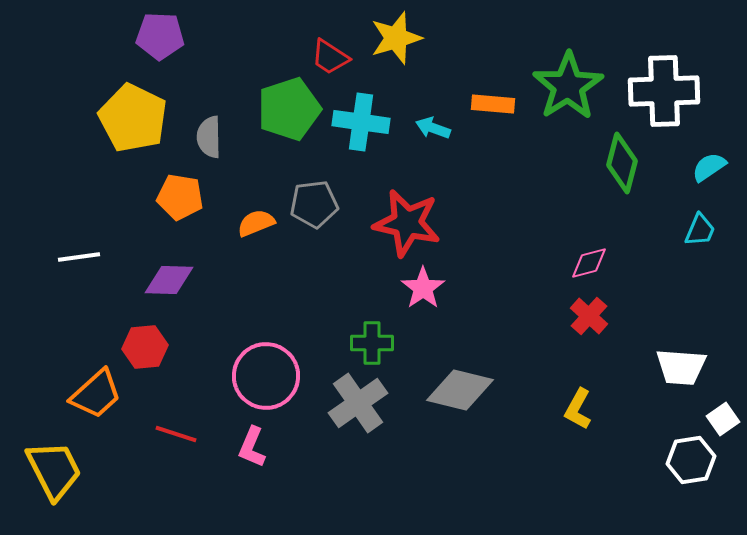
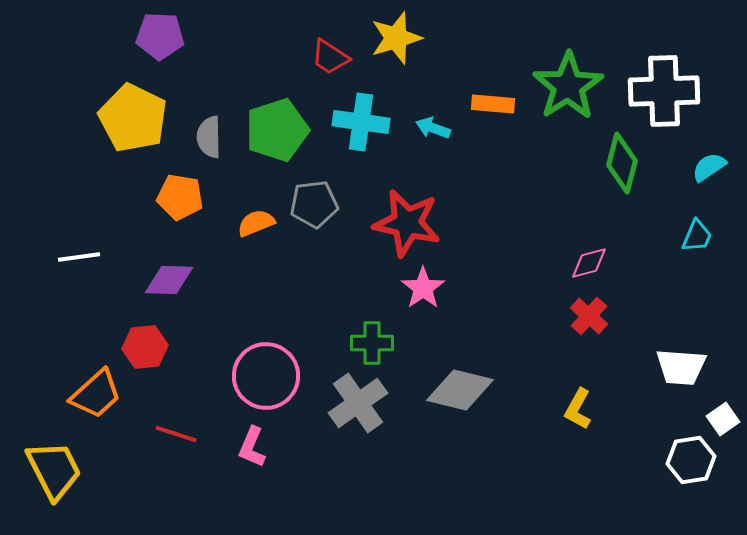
green pentagon: moved 12 px left, 21 px down
cyan trapezoid: moved 3 px left, 6 px down
